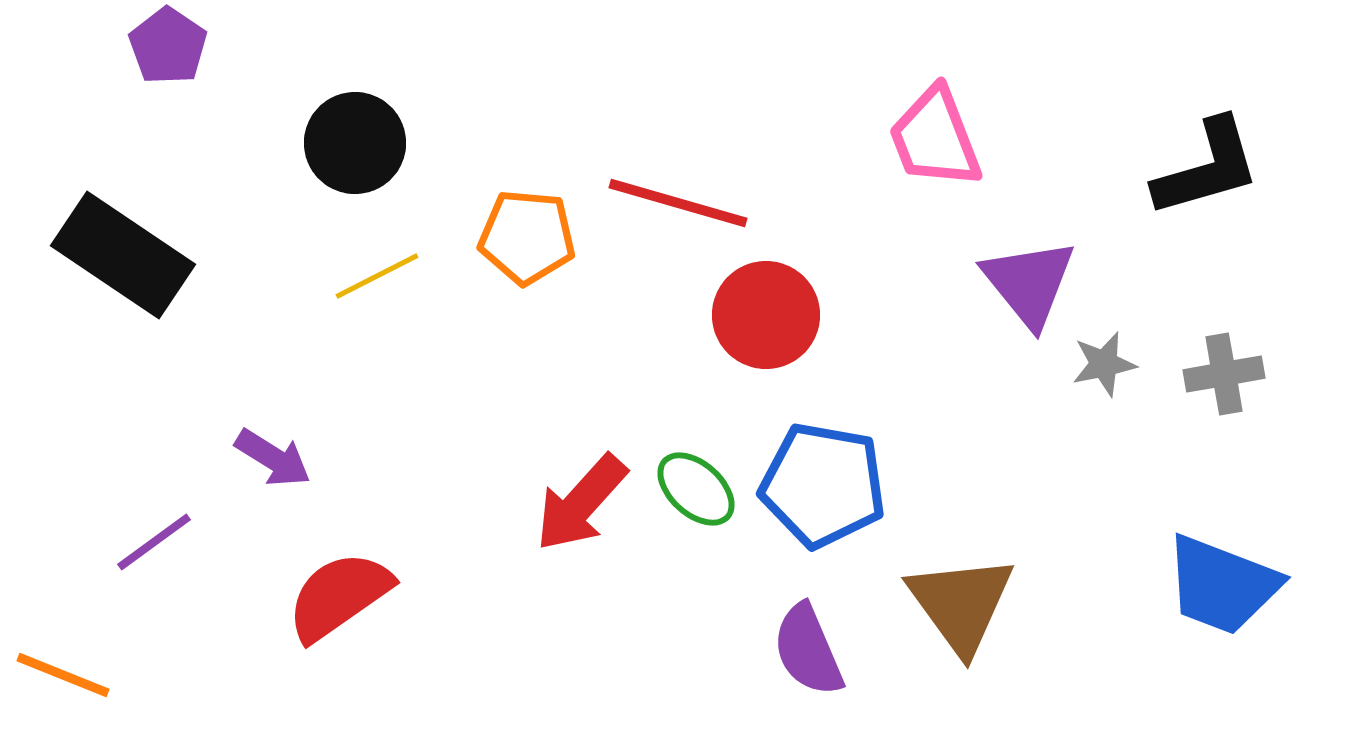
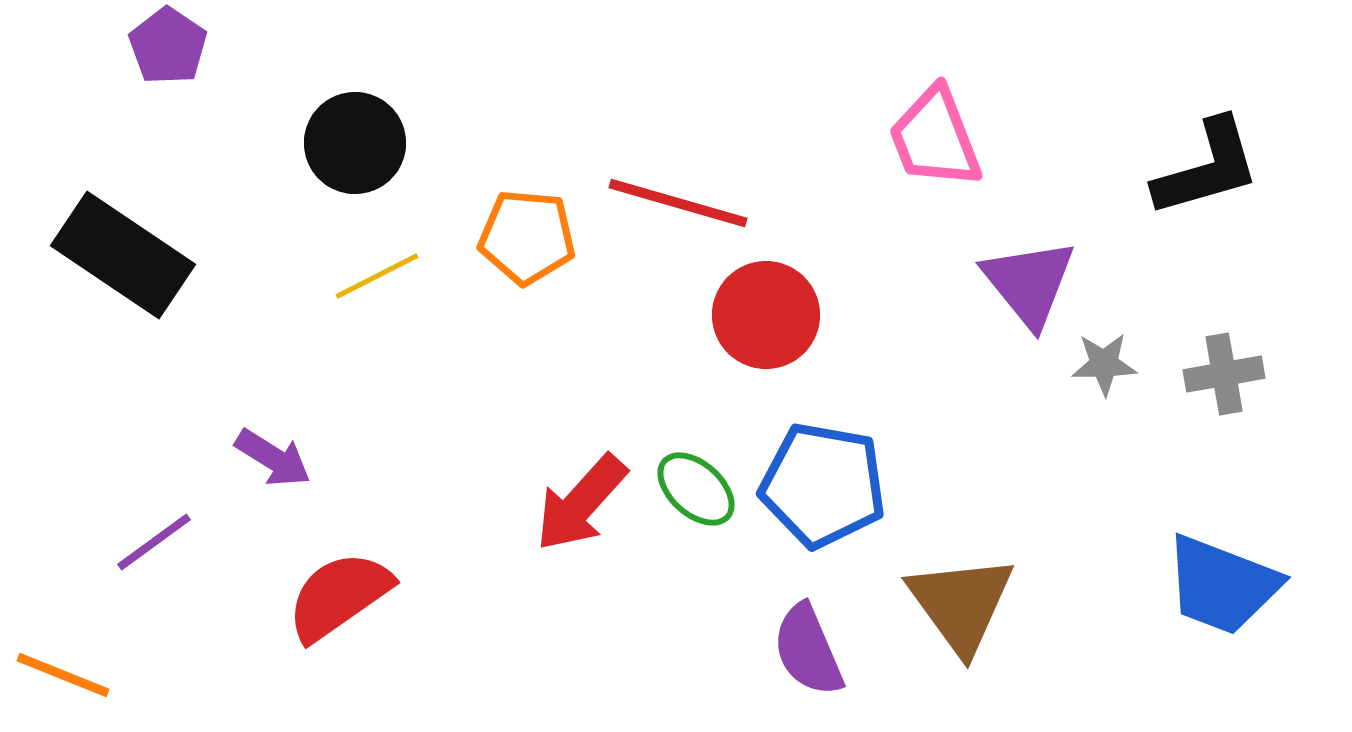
gray star: rotated 10 degrees clockwise
